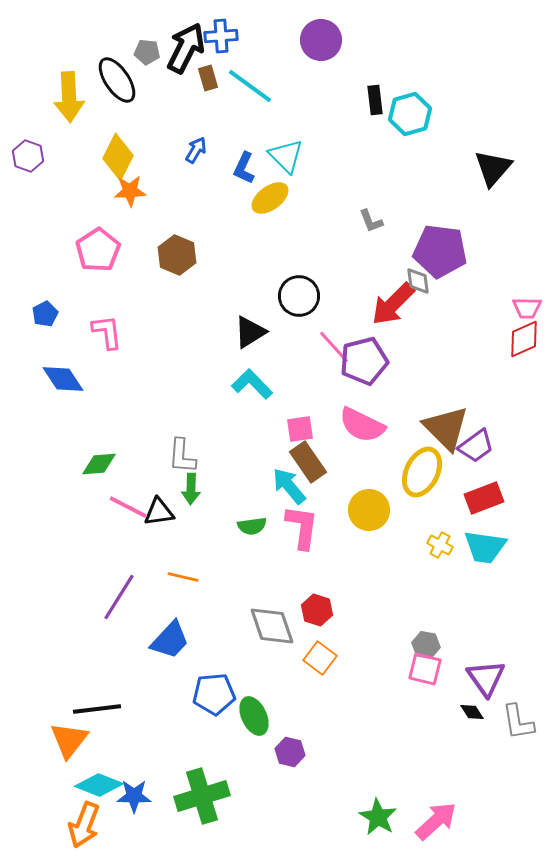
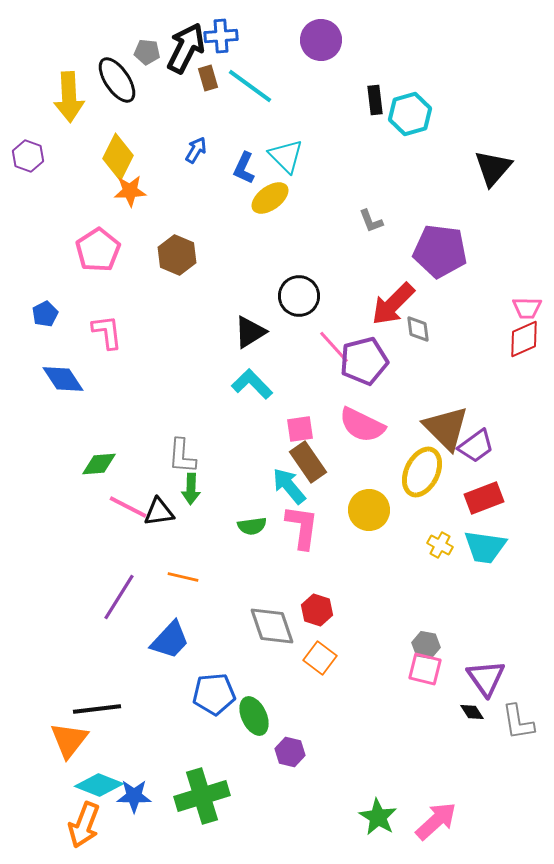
gray diamond at (418, 281): moved 48 px down
